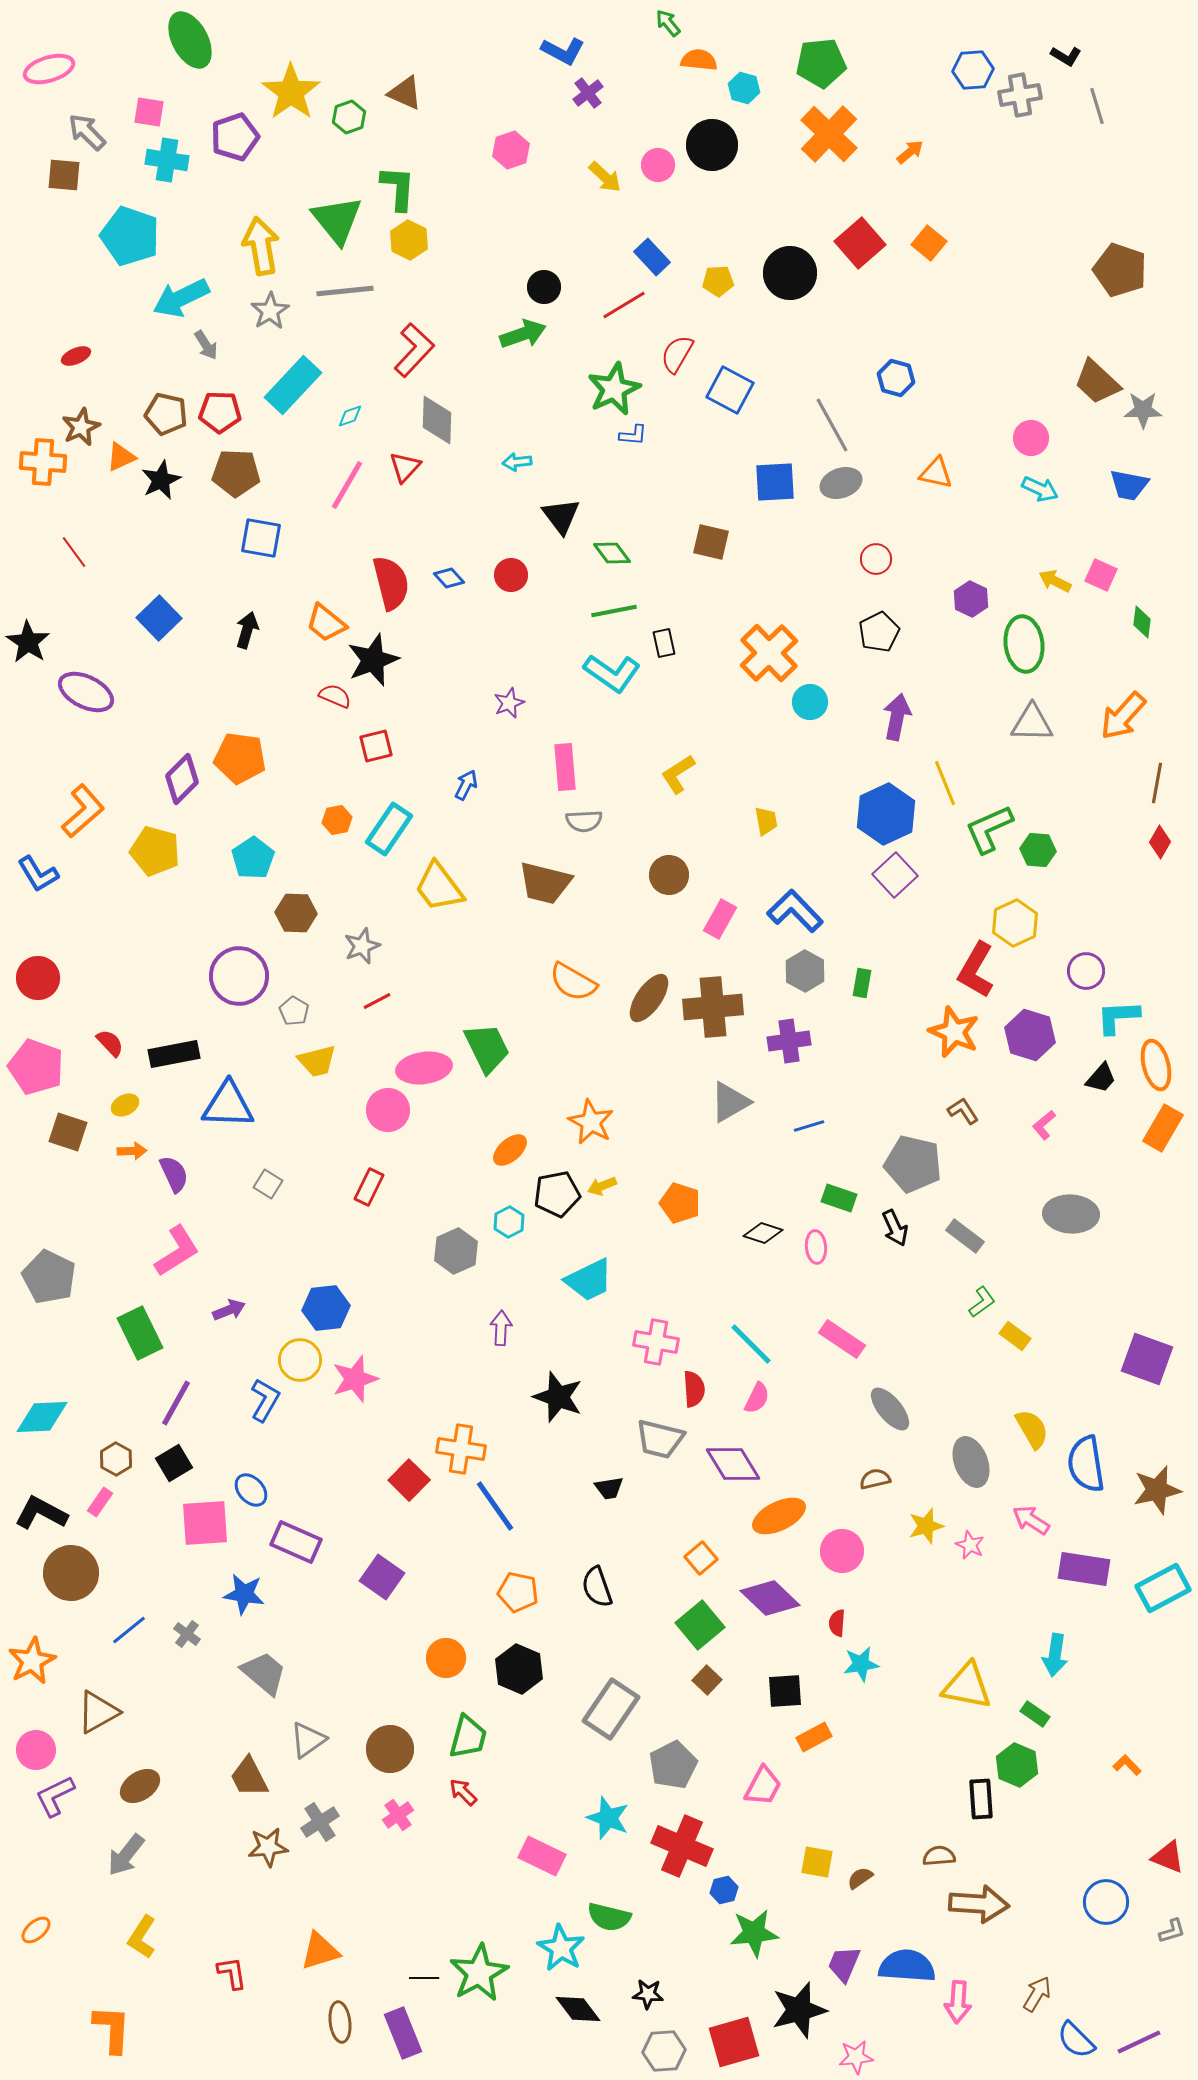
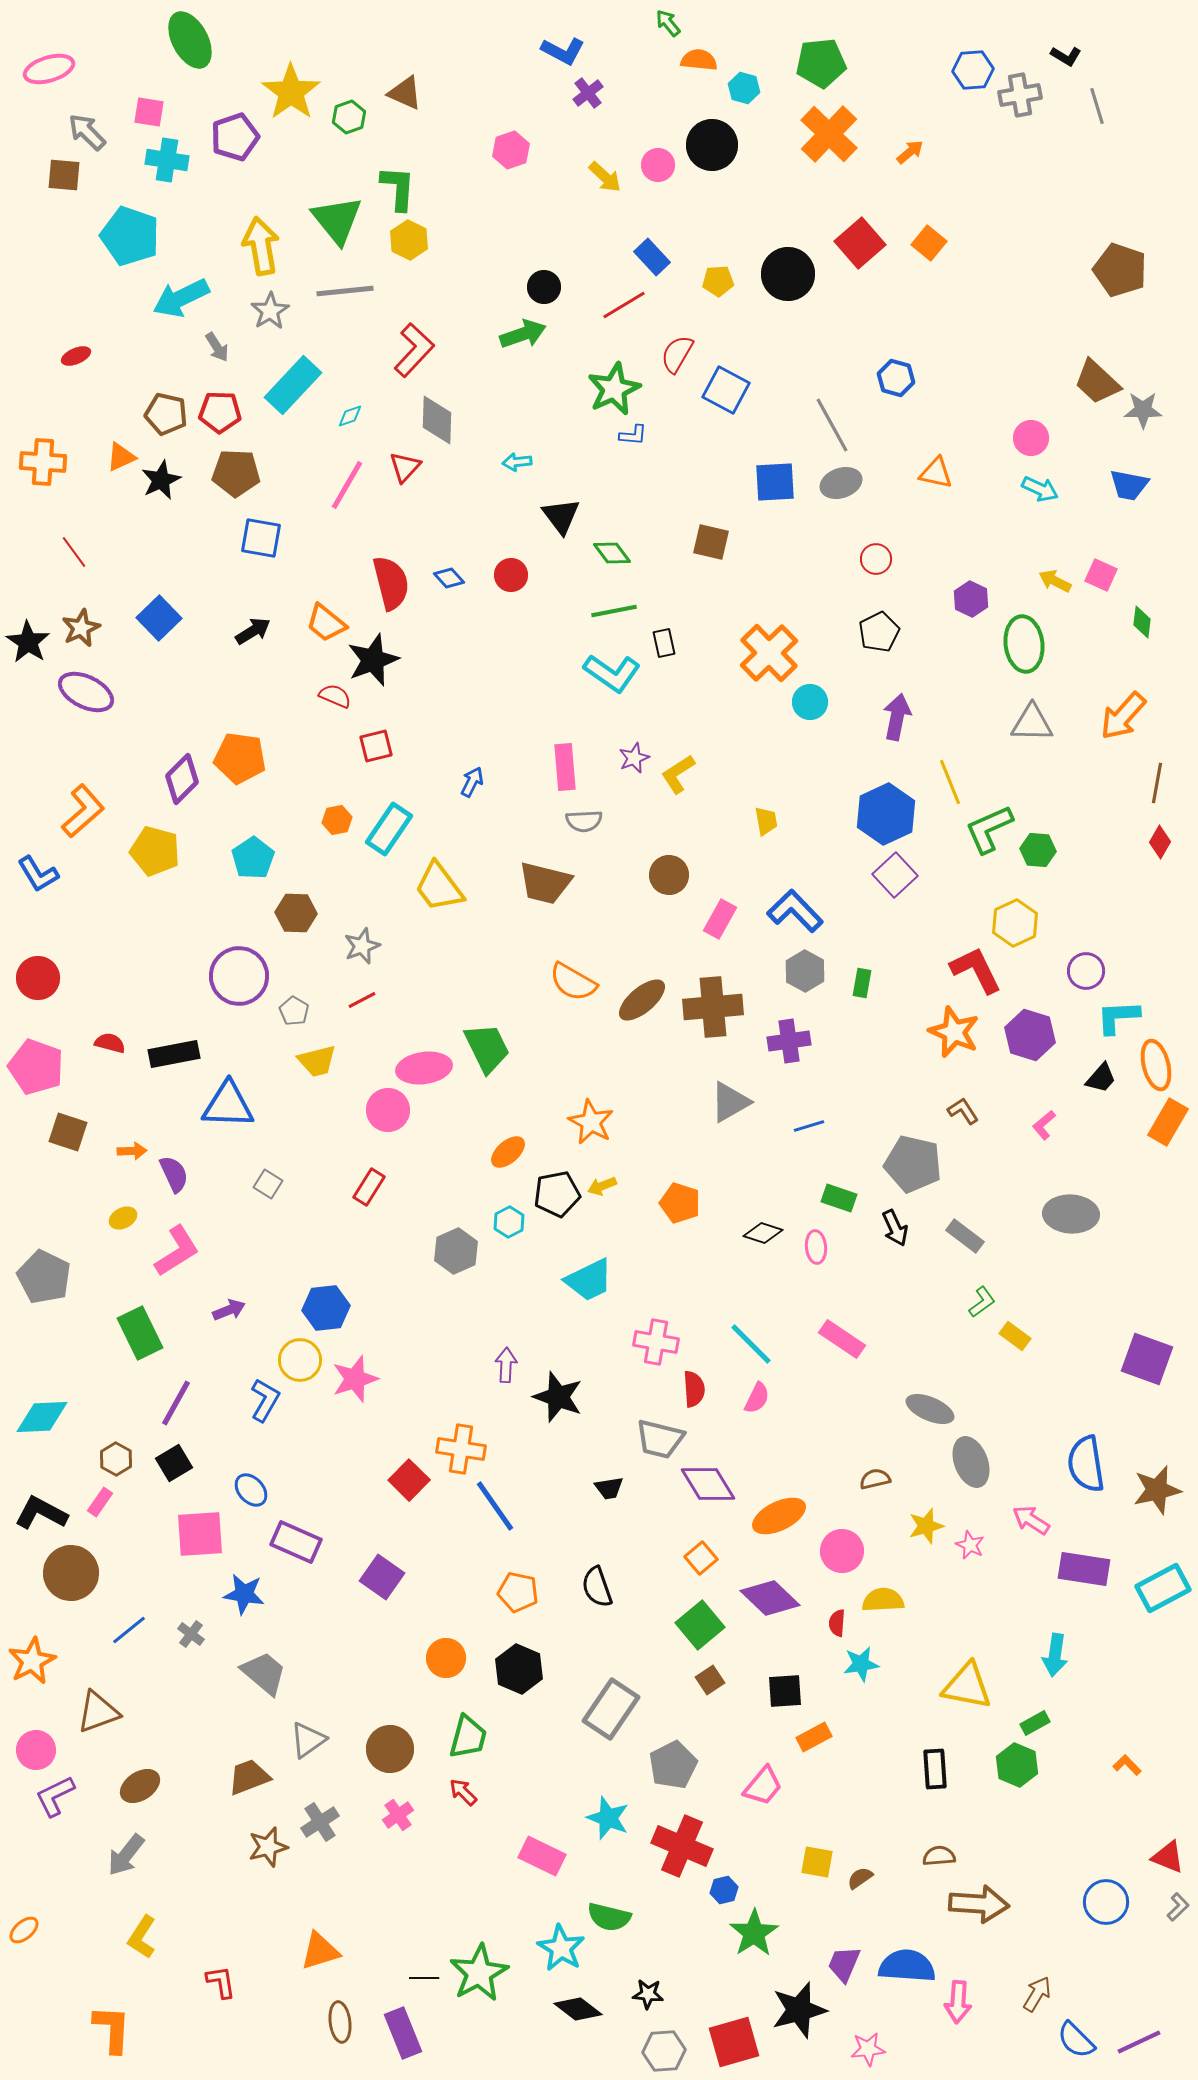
black circle at (790, 273): moved 2 px left, 1 px down
gray arrow at (206, 345): moved 11 px right, 2 px down
blue square at (730, 390): moved 4 px left
brown star at (81, 427): moved 201 px down
black arrow at (247, 630): moved 6 px right, 1 px down; rotated 42 degrees clockwise
purple star at (509, 703): moved 125 px right, 55 px down
yellow line at (945, 783): moved 5 px right, 1 px up
blue arrow at (466, 785): moved 6 px right, 3 px up
red L-shape at (976, 970): rotated 124 degrees clockwise
brown ellipse at (649, 998): moved 7 px left, 2 px down; rotated 15 degrees clockwise
red line at (377, 1001): moved 15 px left, 1 px up
red semicircle at (110, 1043): rotated 32 degrees counterclockwise
yellow ellipse at (125, 1105): moved 2 px left, 113 px down
orange rectangle at (1163, 1128): moved 5 px right, 6 px up
orange ellipse at (510, 1150): moved 2 px left, 2 px down
red rectangle at (369, 1187): rotated 6 degrees clockwise
gray pentagon at (49, 1277): moved 5 px left
purple arrow at (501, 1328): moved 5 px right, 37 px down
gray ellipse at (890, 1409): moved 40 px right; rotated 27 degrees counterclockwise
yellow semicircle at (1032, 1429): moved 149 px left, 171 px down; rotated 63 degrees counterclockwise
purple diamond at (733, 1464): moved 25 px left, 20 px down
pink square at (205, 1523): moved 5 px left, 11 px down
gray cross at (187, 1634): moved 4 px right
brown square at (707, 1680): moved 3 px right; rotated 12 degrees clockwise
brown triangle at (98, 1712): rotated 9 degrees clockwise
green rectangle at (1035, 1714): moved 9 px down; rotated 64 degrees counterclockwise
brown trapezoid at (249, 1777): rotated 96 degrees clockwise
pink trapezoid at (763, 1786): rotated 12 degrees clockwise
black rectangle at (981, 1799): moved 46 px left, 30 px up
brown star at (268, 1847): rotated 9 degrees counterclockwise
orange ellipse at (36, 1930): moved 12 px left
gray L-shape at (1172, 1931): moved 6 px right, 24 px up; rotated 28 degrees counterclockwise
green star at (754, 1933): rotated 27 degrees counterclockwise
red L-shape at (232, 1973): moved 11 px left, 9 px down
black diamond at (578, 2009): rotated 15 degrees counterclockwise
pink star at (856, 2057): moved 12 px right, 8 px up
